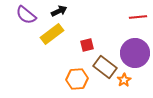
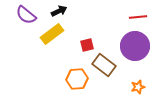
purple circle: moved 7 px up
brown rectangle: moved 1 px left, 2 px up
orange star: moved 14 px right, 7 px down; rotated 16 degrees clockwise
